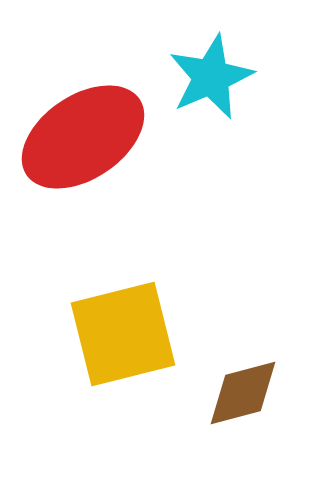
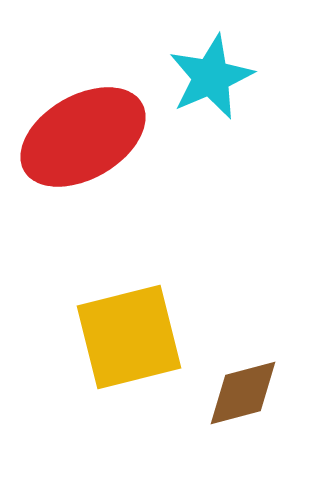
red ellipse: rotated 4 degrees clockwise
yellow square: moved 6 px right, 3 px down
